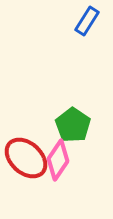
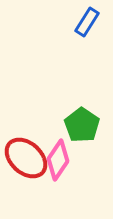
blue rectangle: moved 1 px down
green pentagon: moved 9 px right
